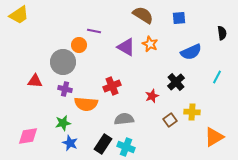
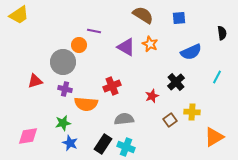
red triangle: rotated 21 degrees counterclockwise
